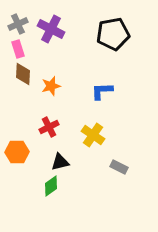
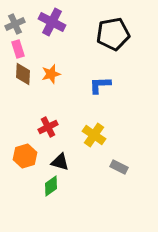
gray cross: moved 3 px left
purple cross: moved 1 px right, 7 px up
orange star: moved 12 px up
blue L-shape: moved 2 px left, 6 px up
red cross: moved 1 px left
yellow cross: moved 1 px right
orange hexagon: moved 8 px right, 4 px down; rotated 15 degrees counterclockwise
black triangle: rotated 30 degrees clockwise
